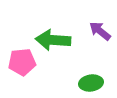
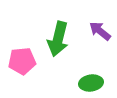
green arrow: moved 5 px right, 1 px up; rotated 80 degrees counterclockwise
pink pentagon: moved 1 px up
